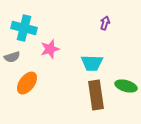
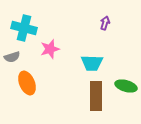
orange ellipse: rotated 60 degrees counterclockwise
brown rectangle: moved 1 px down; rotated 8 degrees clockwise
